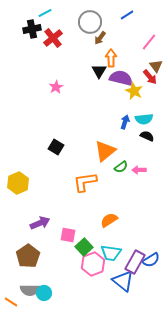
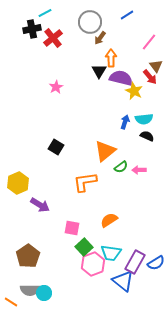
purple arrow: moved 18 px up; rotated 54 degrees clockwise
pink square: moved 4 px right, 7 px up
blue semicircle: moved 5 px right, 3 px down
